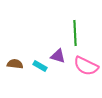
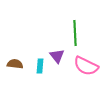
purple triangle: moved 1 px left; rotated 35 degrees clockwise
cyan rectangle: rotated 64 degrees clockwise
